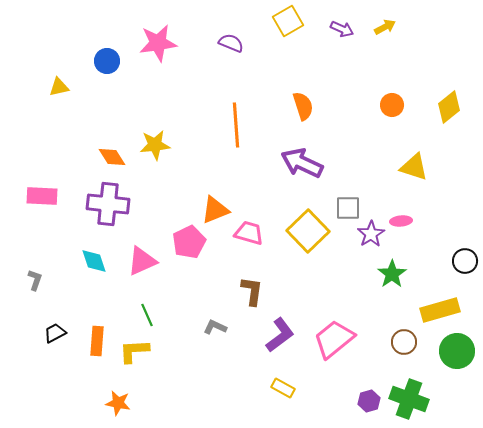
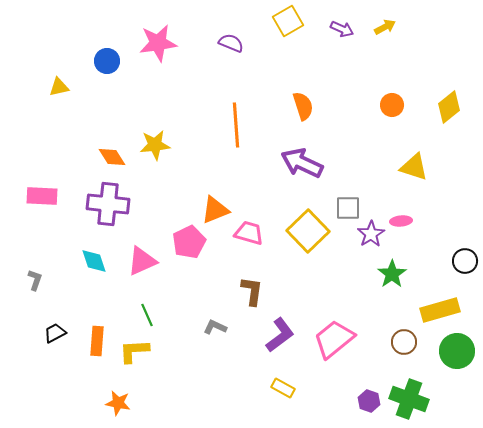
purple hexagon at (369, 401): rotated 25 degrees counterclockwise
